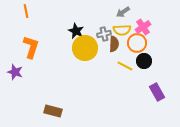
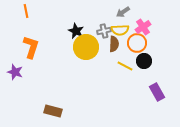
yellow semicircle: moved 2 px left
gray cross: moved 3 px up
yellow circle: moved 1 px right, 1 px up
